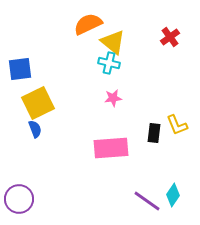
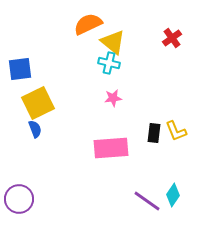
red cross: moved 2 px right, 1 px down
yellow L-shape: moved 1 px left, 6 px down
